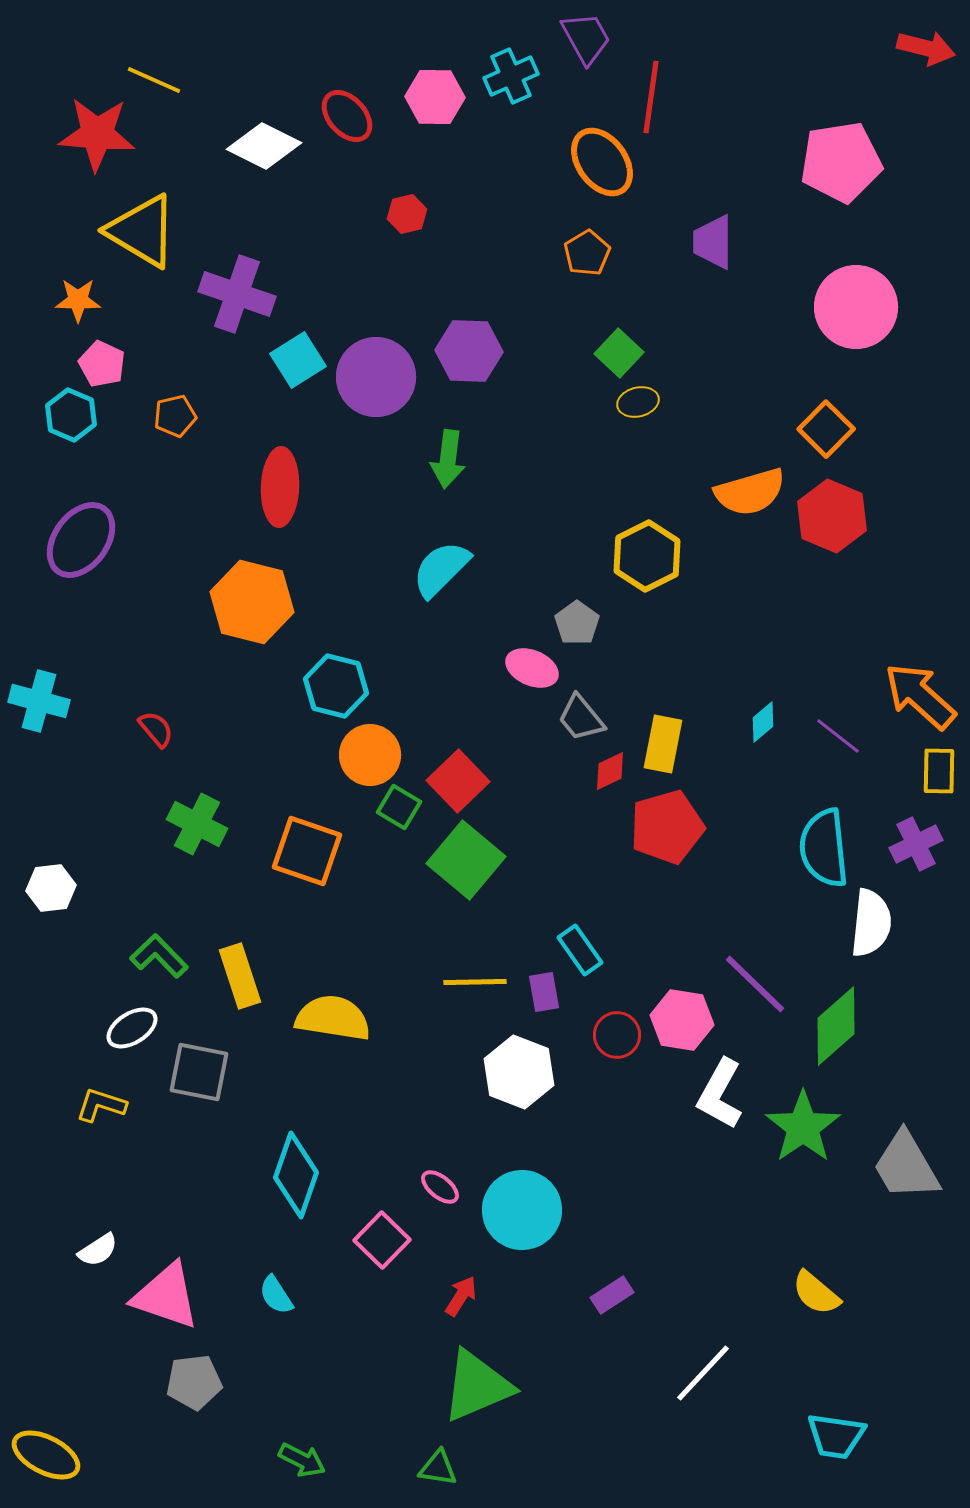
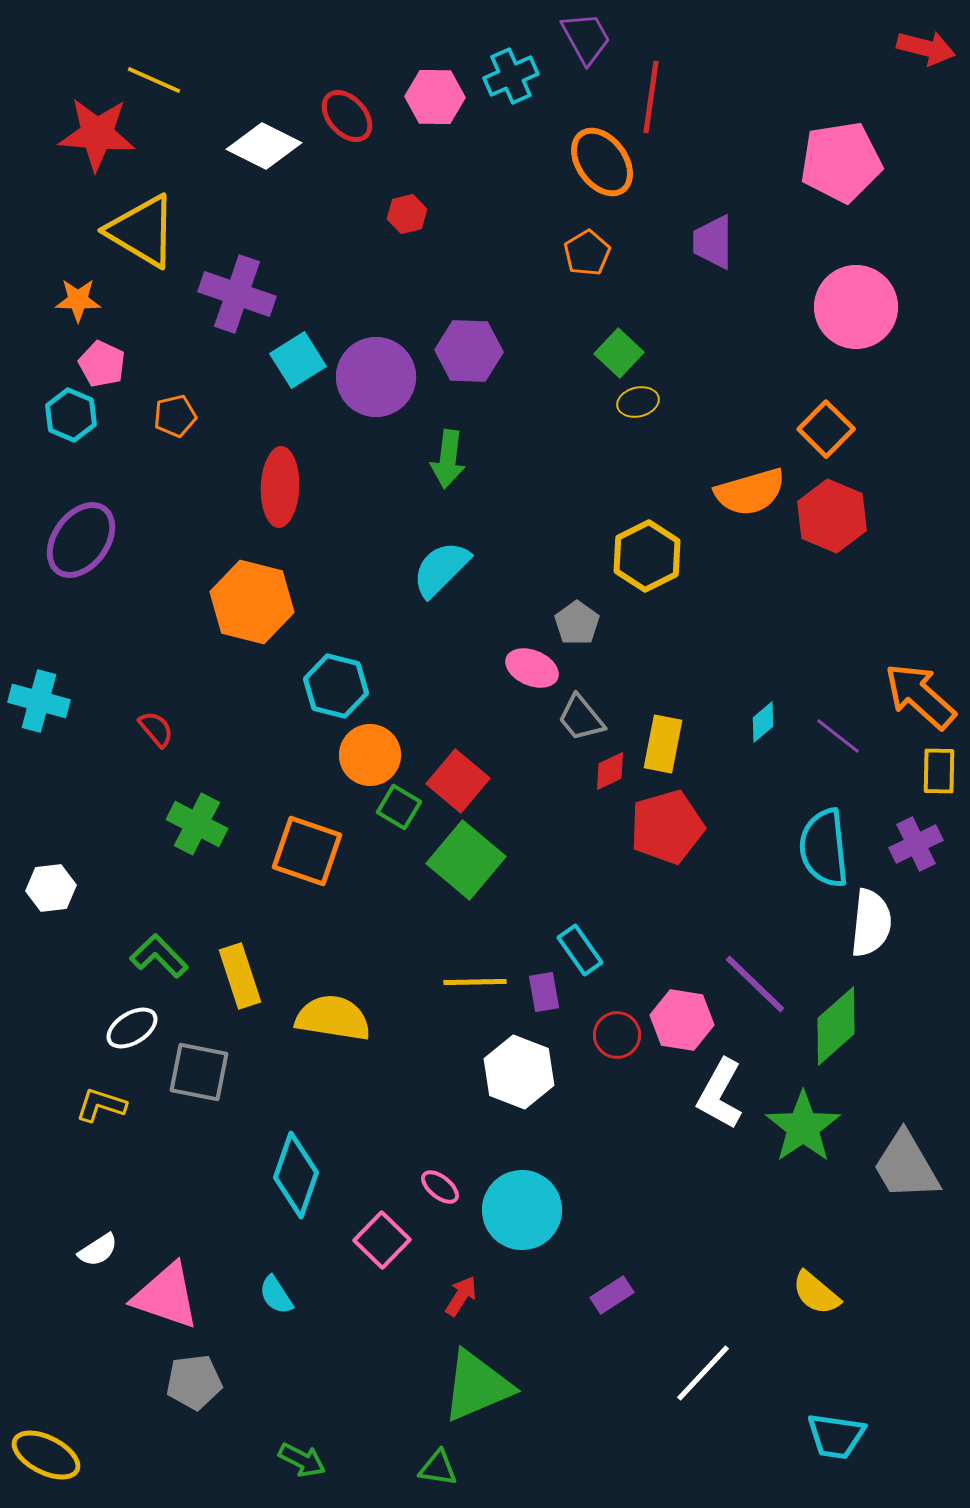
red square at (458, 781): rotated 6 degrees counterclockwise
